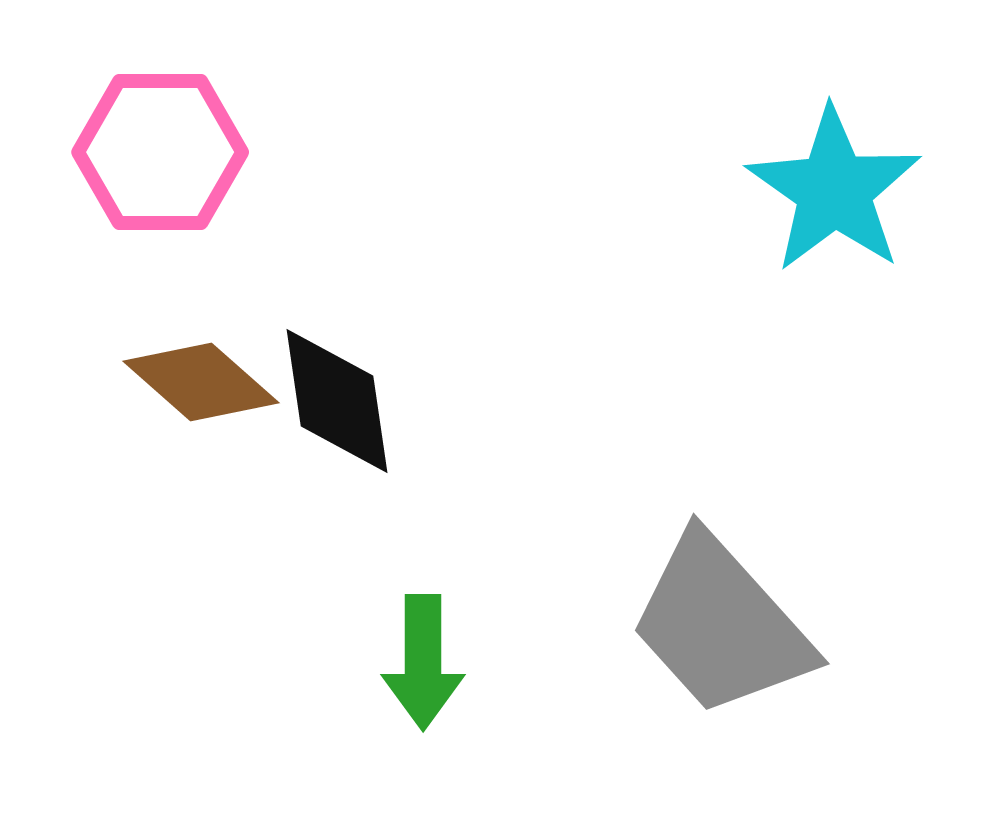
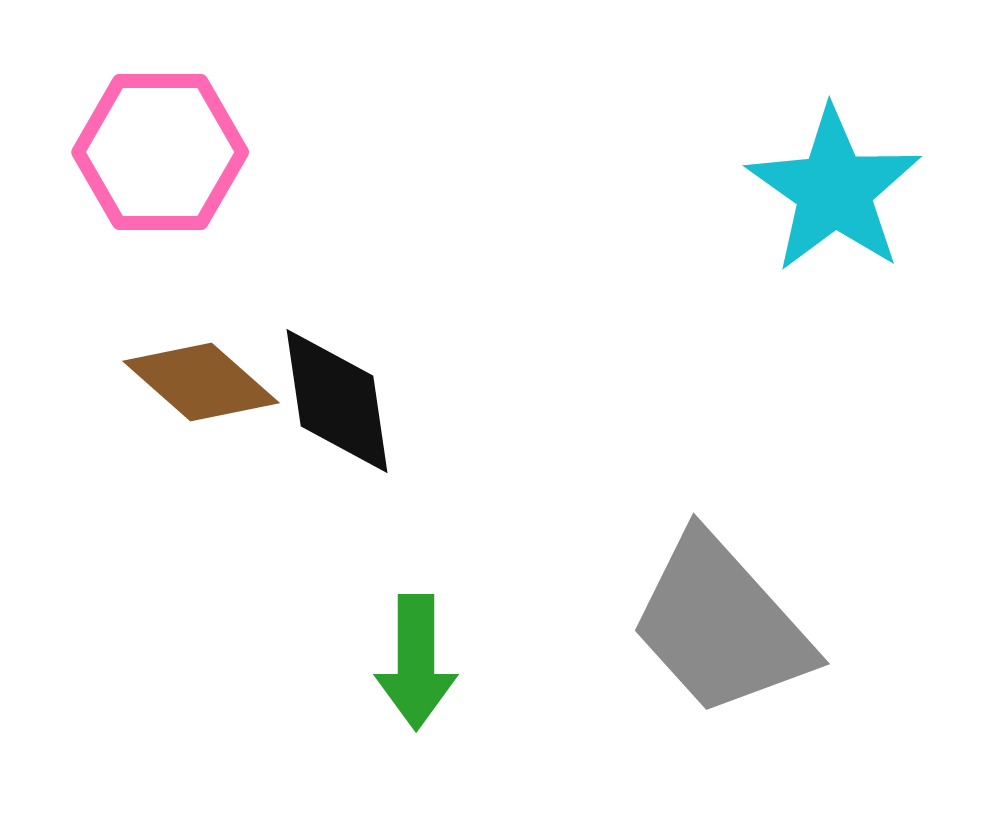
green arrow: moved 7 px left
